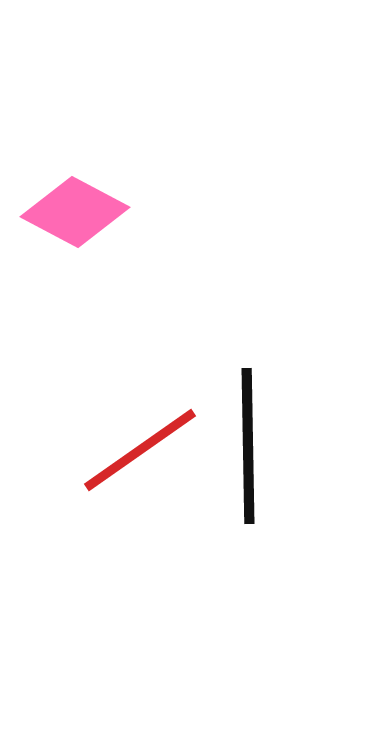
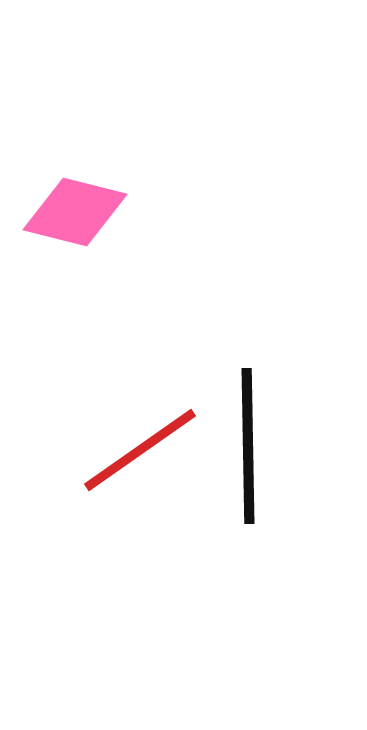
pink diamond: rotated 14 degrees counterclockwise
